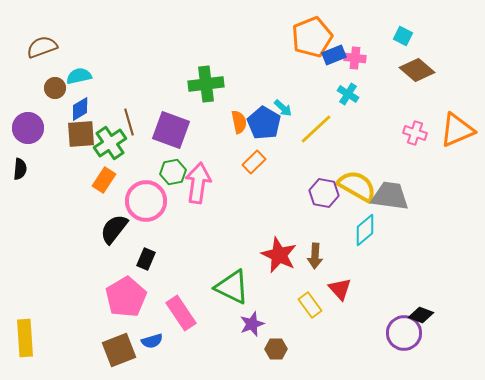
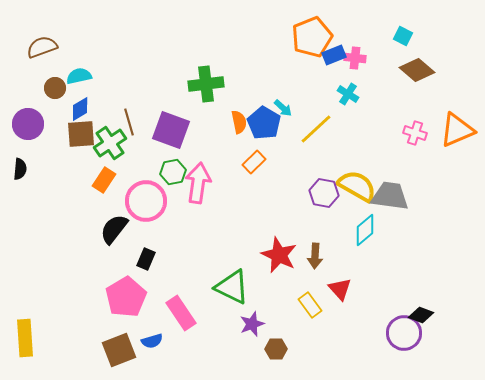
purple circle at (28, 128): moved 4 px up
